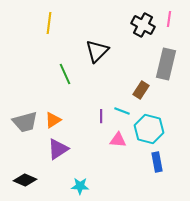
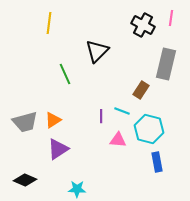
pink line: moved 2 px right, 1 px up
cyan star: moved 3 px left, 3 px down
